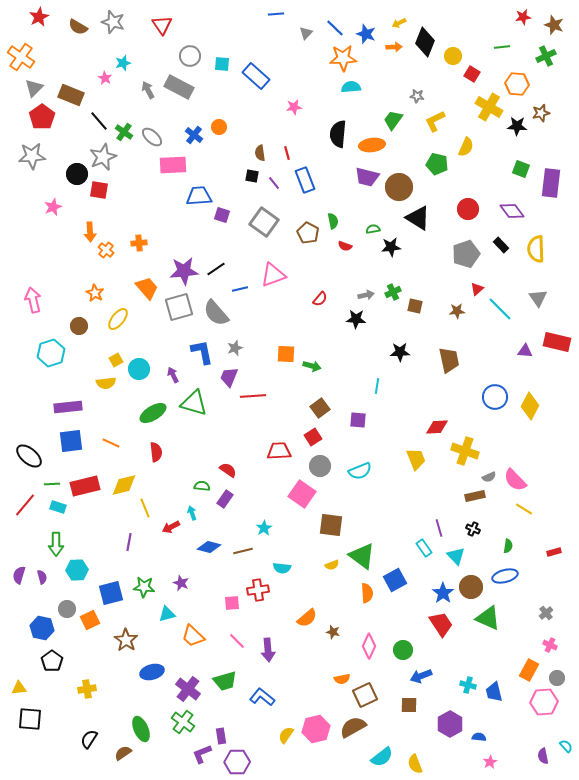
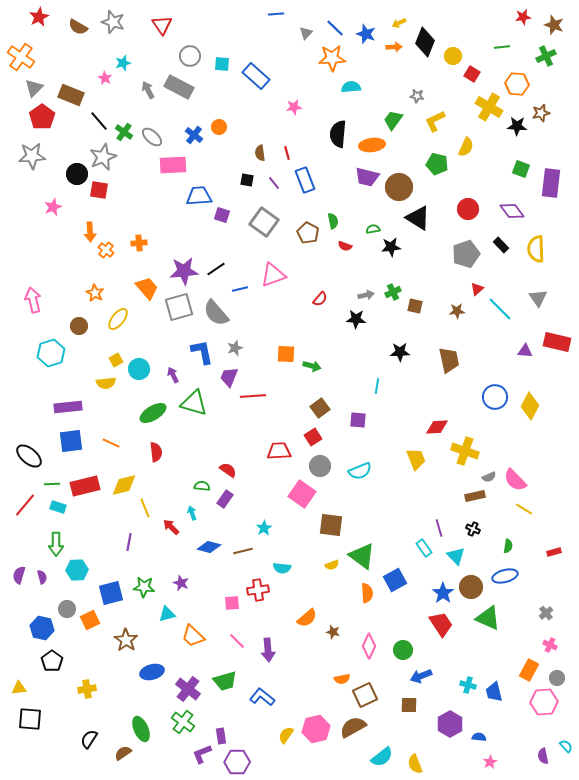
orange star at (343, 58): moved 11 px left
black square at (252, 176): moved 5 px left, 4 px down
red arrow at (171, 527): rotated 72 degrees clockwise
